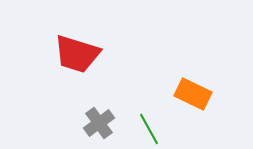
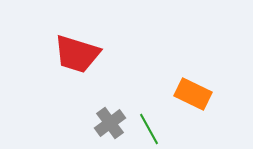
gray cross: moved 11 px right
